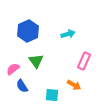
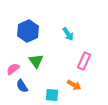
cyan arrow: rotated 72 degrees clockwise
